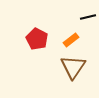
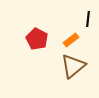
black line: moved 2 px down; rotated 70 degrees counterclockwise
brown triangle: moved 1 px up; rotated 16 degrees clockwise
